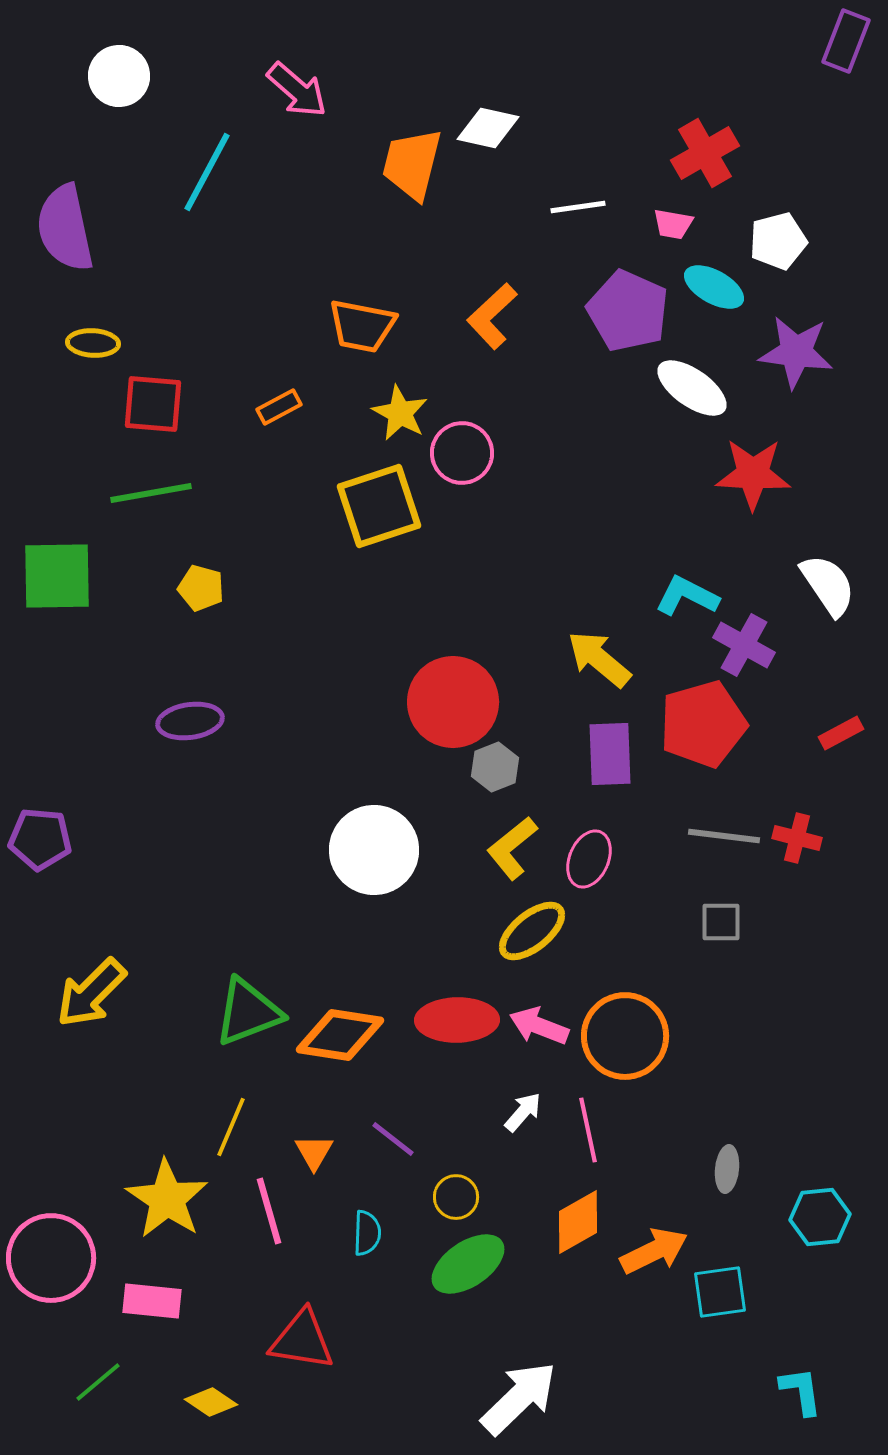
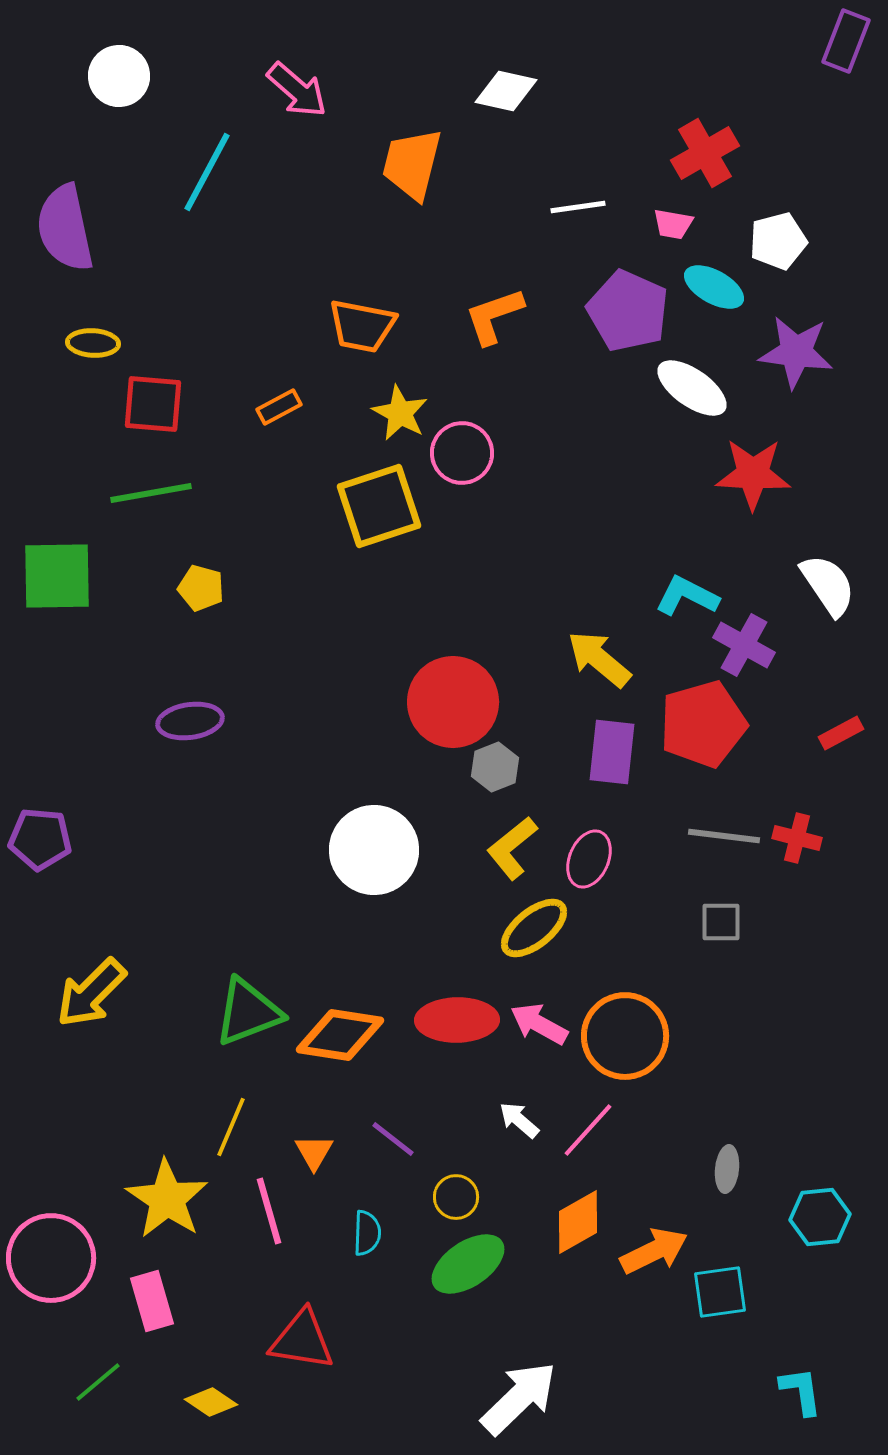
white diamond at (488, 128): moved 18 px right, 37 px up
orange L-shape at (492, 316): moved 2 px right; rotated 24 degrees clockwise
purple rectangle at (610, 754): moved 2 px right, 2 px up; rotated 8 degrees clockwise
yellow ellipse at (532, 931): moved 2 px right, 3 px up
pink arrow at (539, 1026): moved 2 px up; rotated 8 degrees clockwise
white arrow at (523, 1112): moved 4 px left, 8 px down; rotated 90 degrees counterclockwise
pink line at (588, 1130): rotated 54 degrees clockwise
pink rectangle at (152, 1301): rotated 68 degrees clockwise
